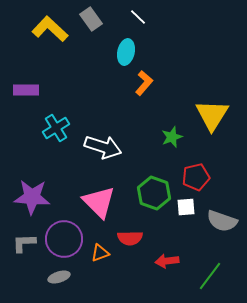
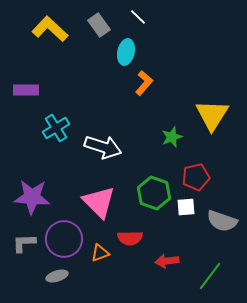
gray rectangle: moved 8 px right, 6 px down
gray ellipse: moved 2 px left, 1 px up
